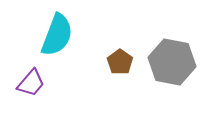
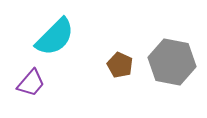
cyan semicircle: moved 2 px left, 2 px down; rotated 24 degrees clockwise
brown pentagon: moved 3 px down; rotated 10 degrees counterclockwise
